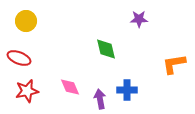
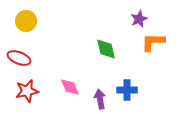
purple star: rotated 24 degrees counterclockwise
orange L-shape: moved 21 px left, 22 px up; rotated 10 degrees clockwise
